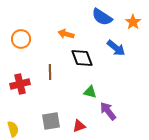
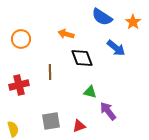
red cross: moved 1 px left, 1 px down
